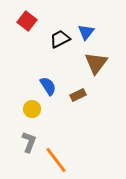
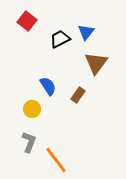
brown rectangle: rotated 28 degrees counterclockwise
